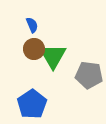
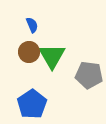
brown circle: moved 5 px left, 3 px down
green triangle: moved 1 px left
